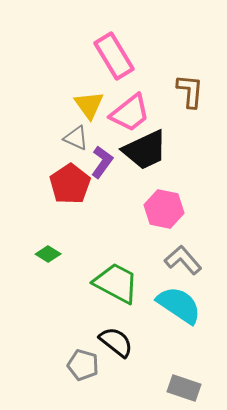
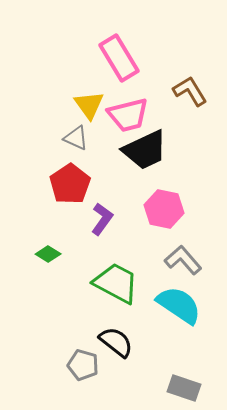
pink rectangle: moved 5 px right, 2 px down
brown L-shape: rotated 36 degrees counterclockwise
pink trapezoid: moved 2 px left, 2 px down; rotated 24 degrees clockwise
purple L-shape: moved 57 px down
